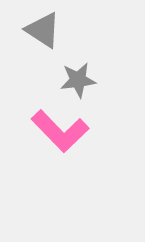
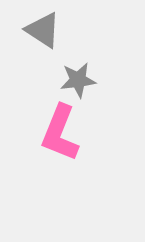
pink L-shape: moved 2 px down; rotated 66 degrees clockwise
